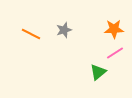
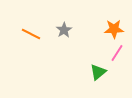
gray star: rotated 14 degrees counterclockwise
pink line: moved 2 px right; rotated 24 degrees counterclockwise
